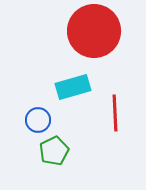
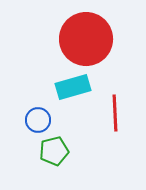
red circle: moved 8 px left, 8 px down
green pentagon: rotated 12 degrees clockwise
